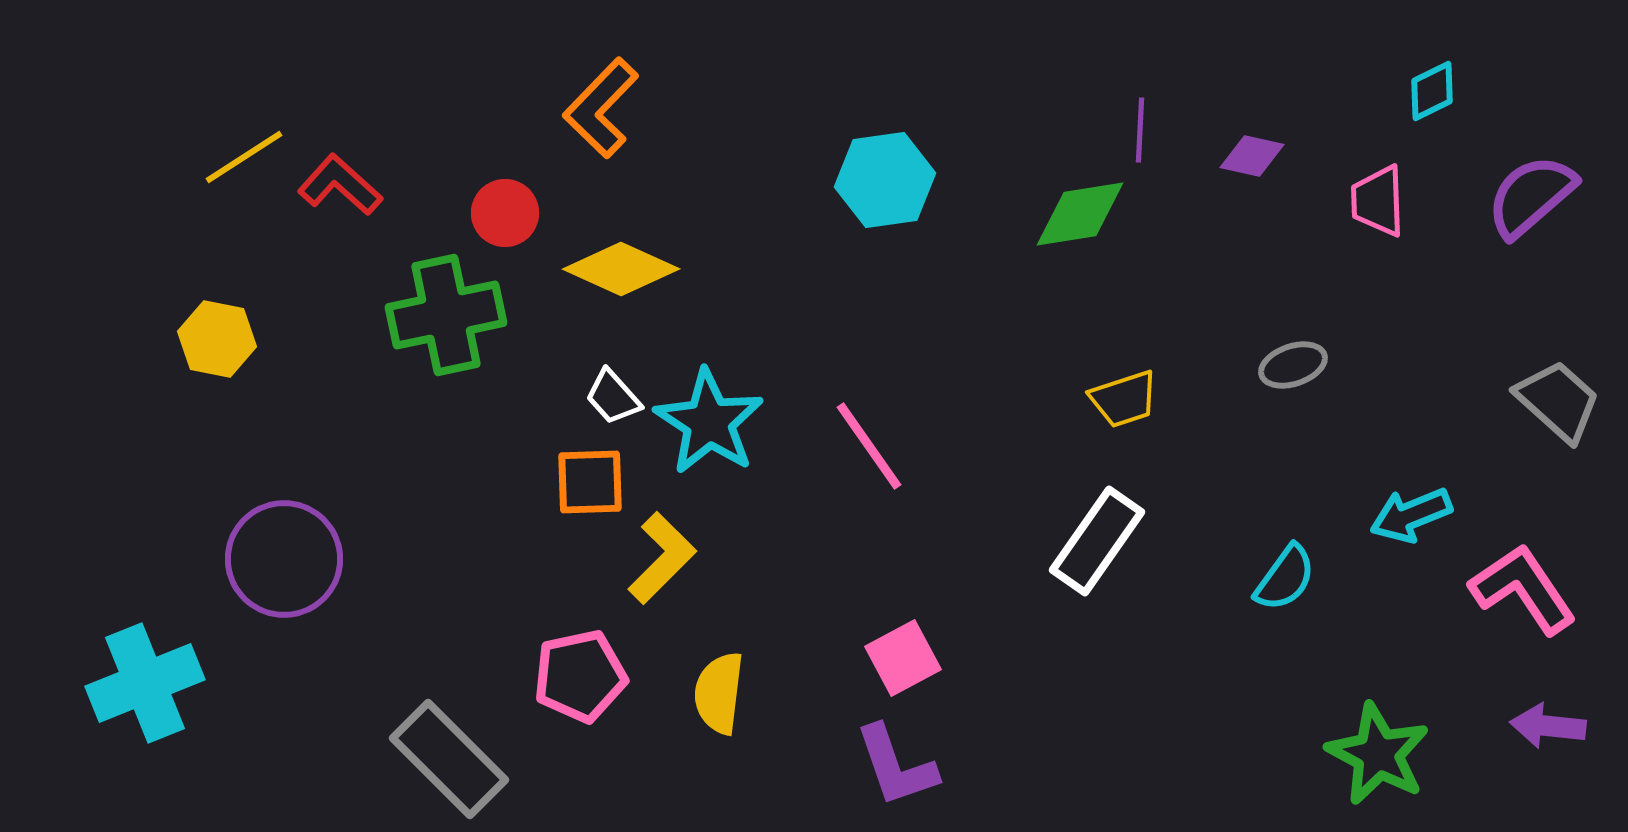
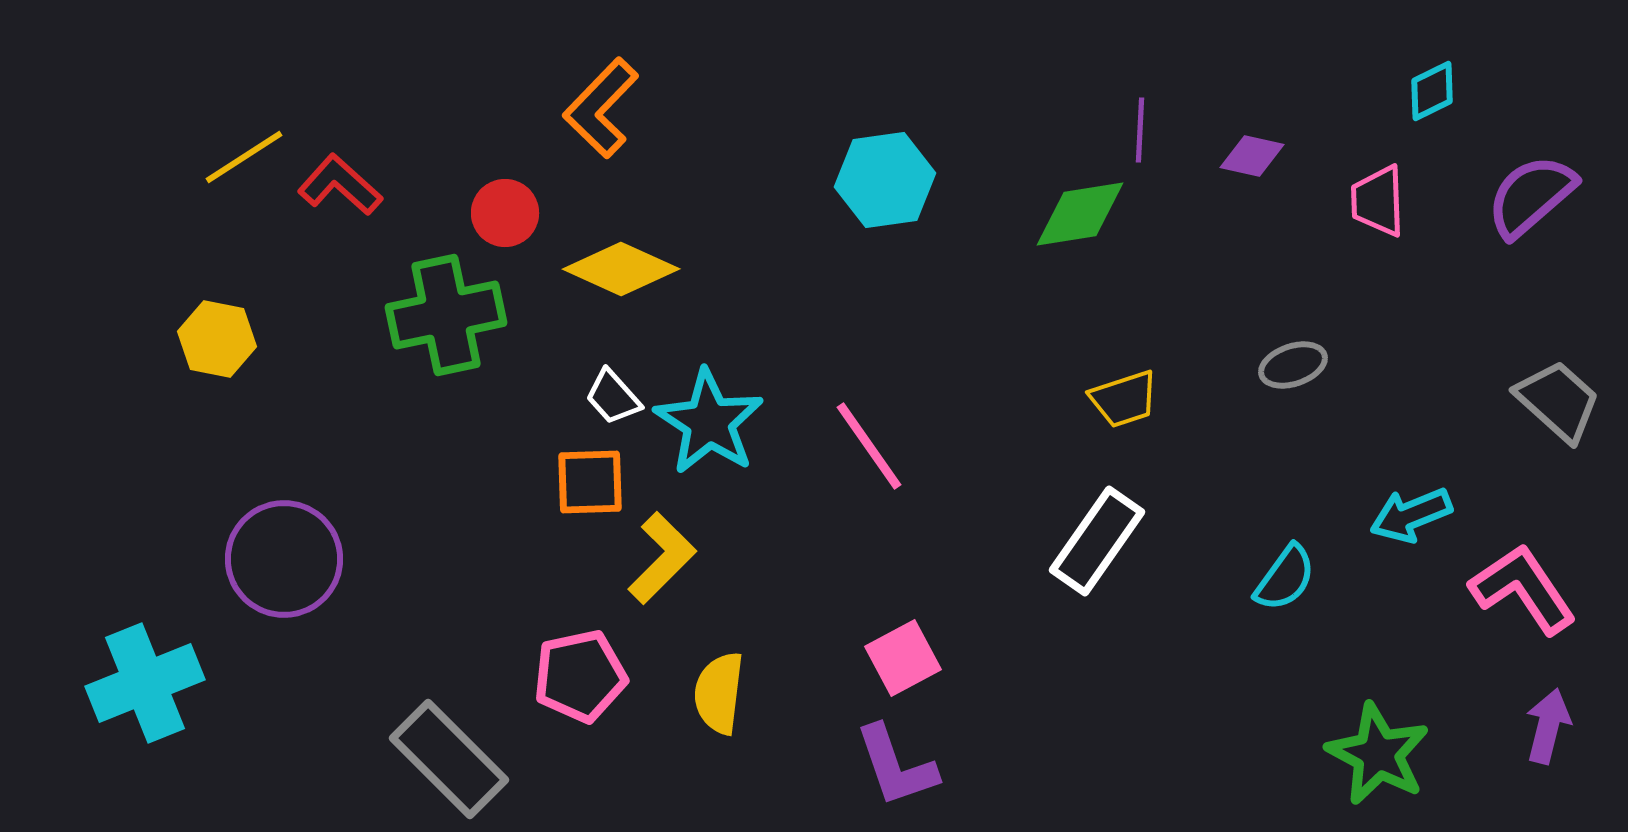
purple arrow: rotated 98 degrees clockwise
